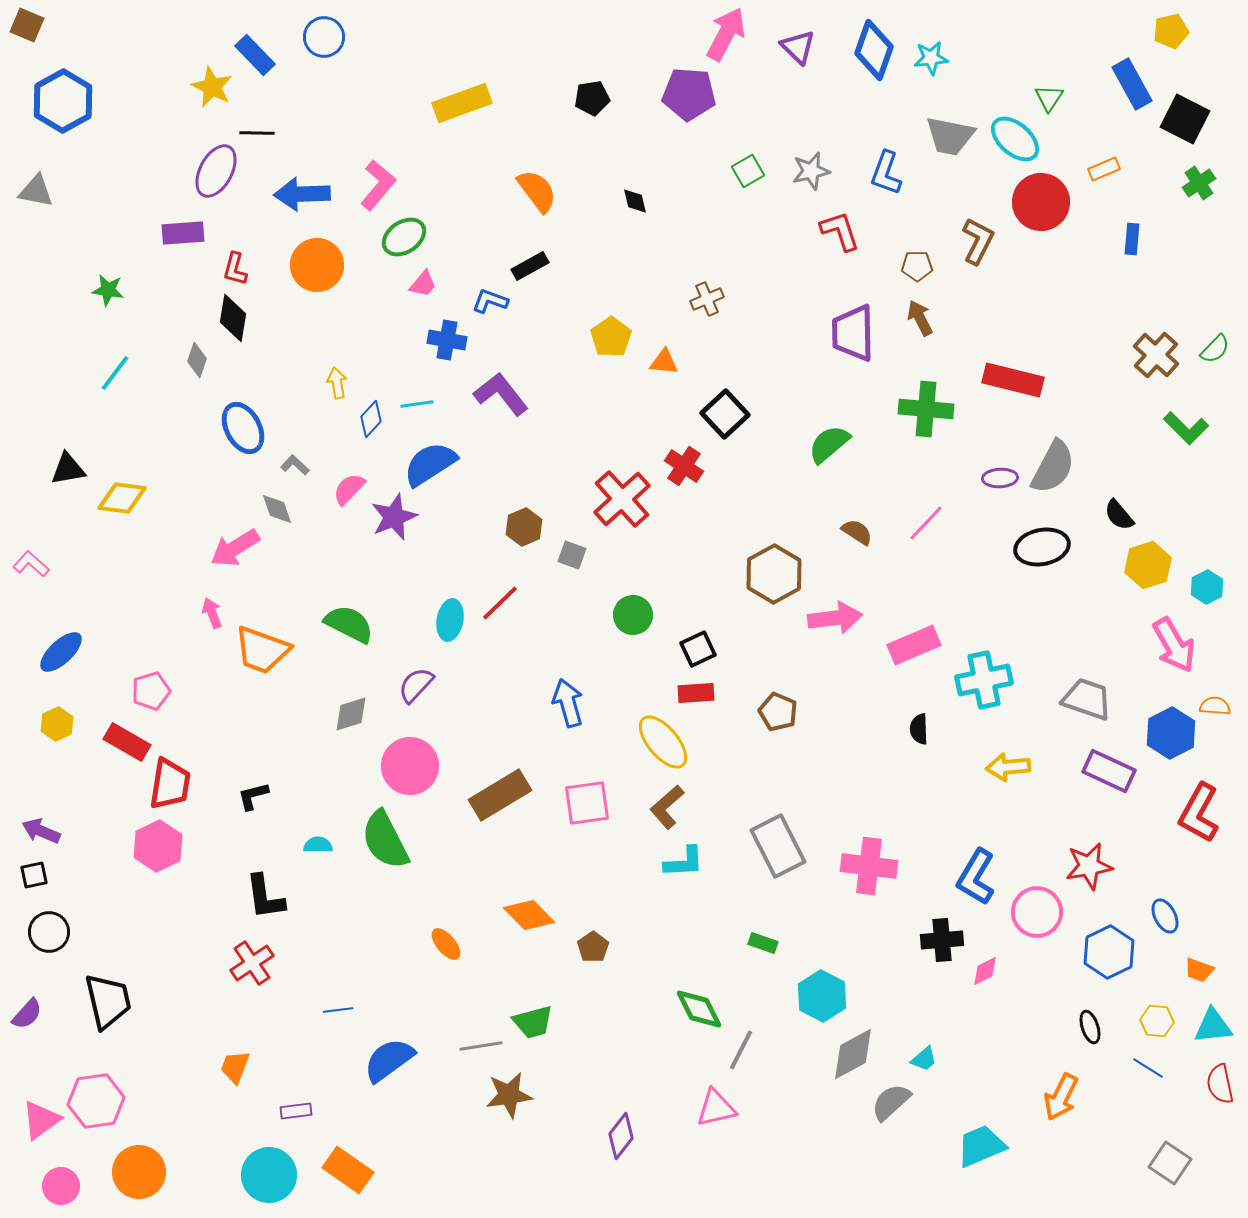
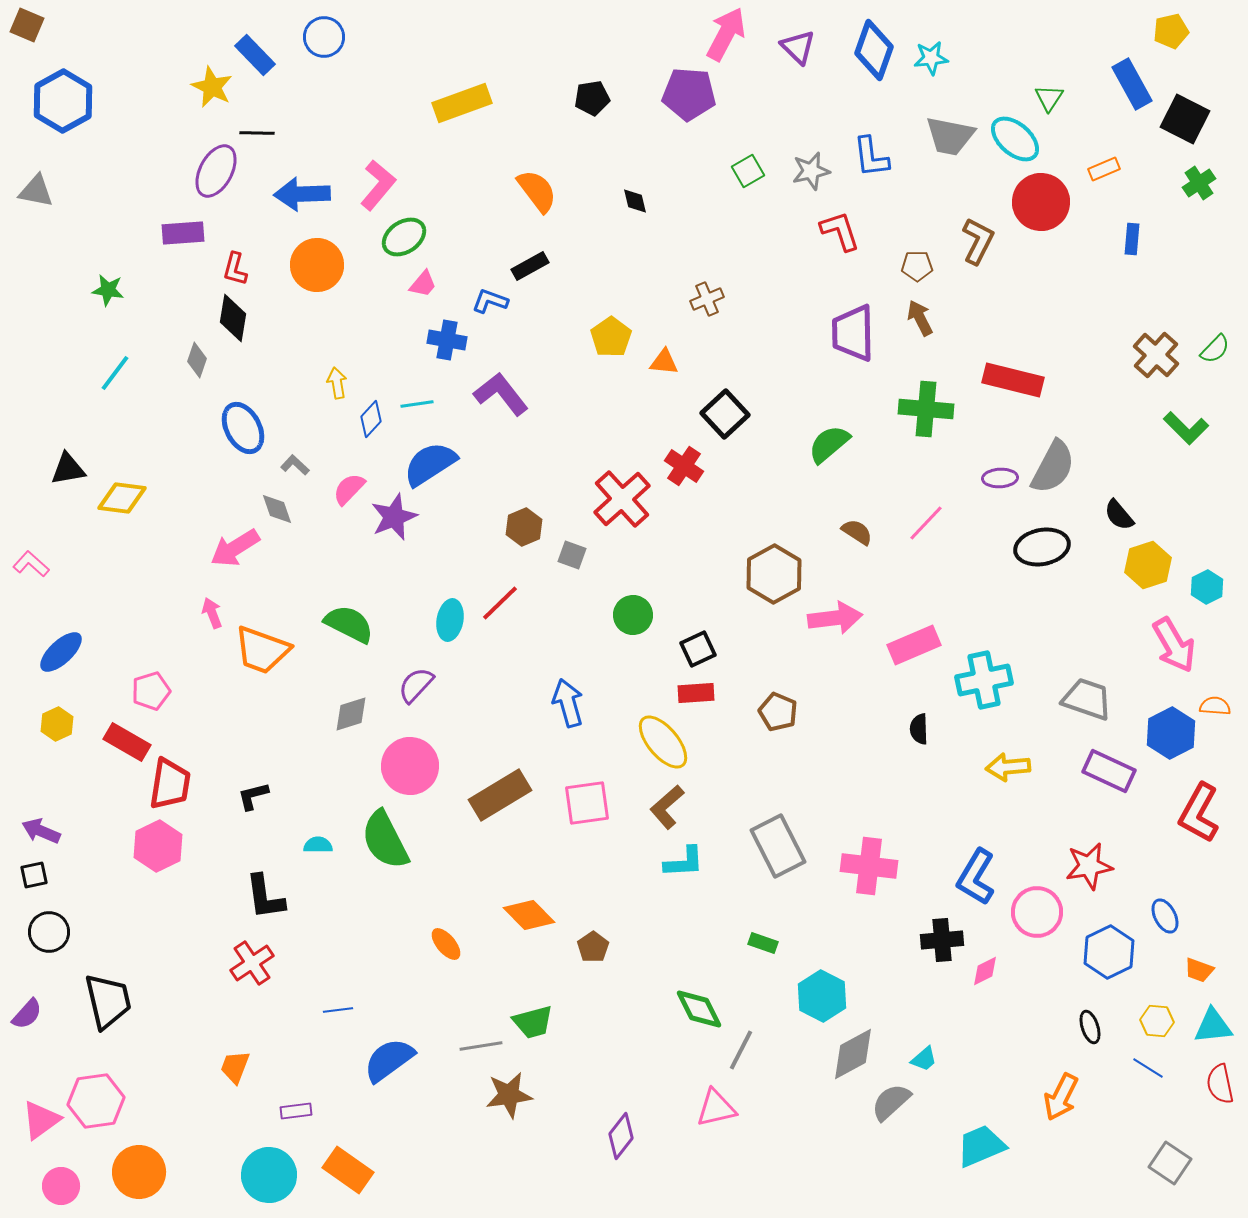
blue L-shape at (886, 173): moved 15 px left, 16 px up; rotated 27 degrees counterclockwise
